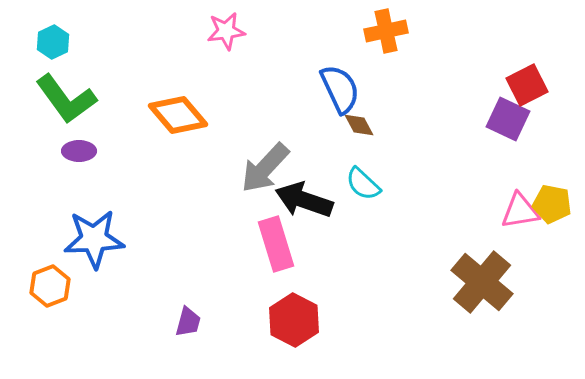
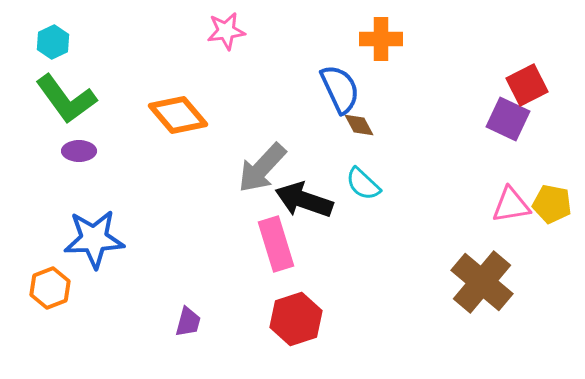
orange cross: moved 5 px left, 8 px down; rotated 12 degrees clockwise
gray arrow: moved 3 px left
pink triangle: moved 9 px left, 6 px up
orange hexagon: moved 2 px down
red hexagon: moved 2 px right, 1 px up; rotated 15 degrees clockwise
